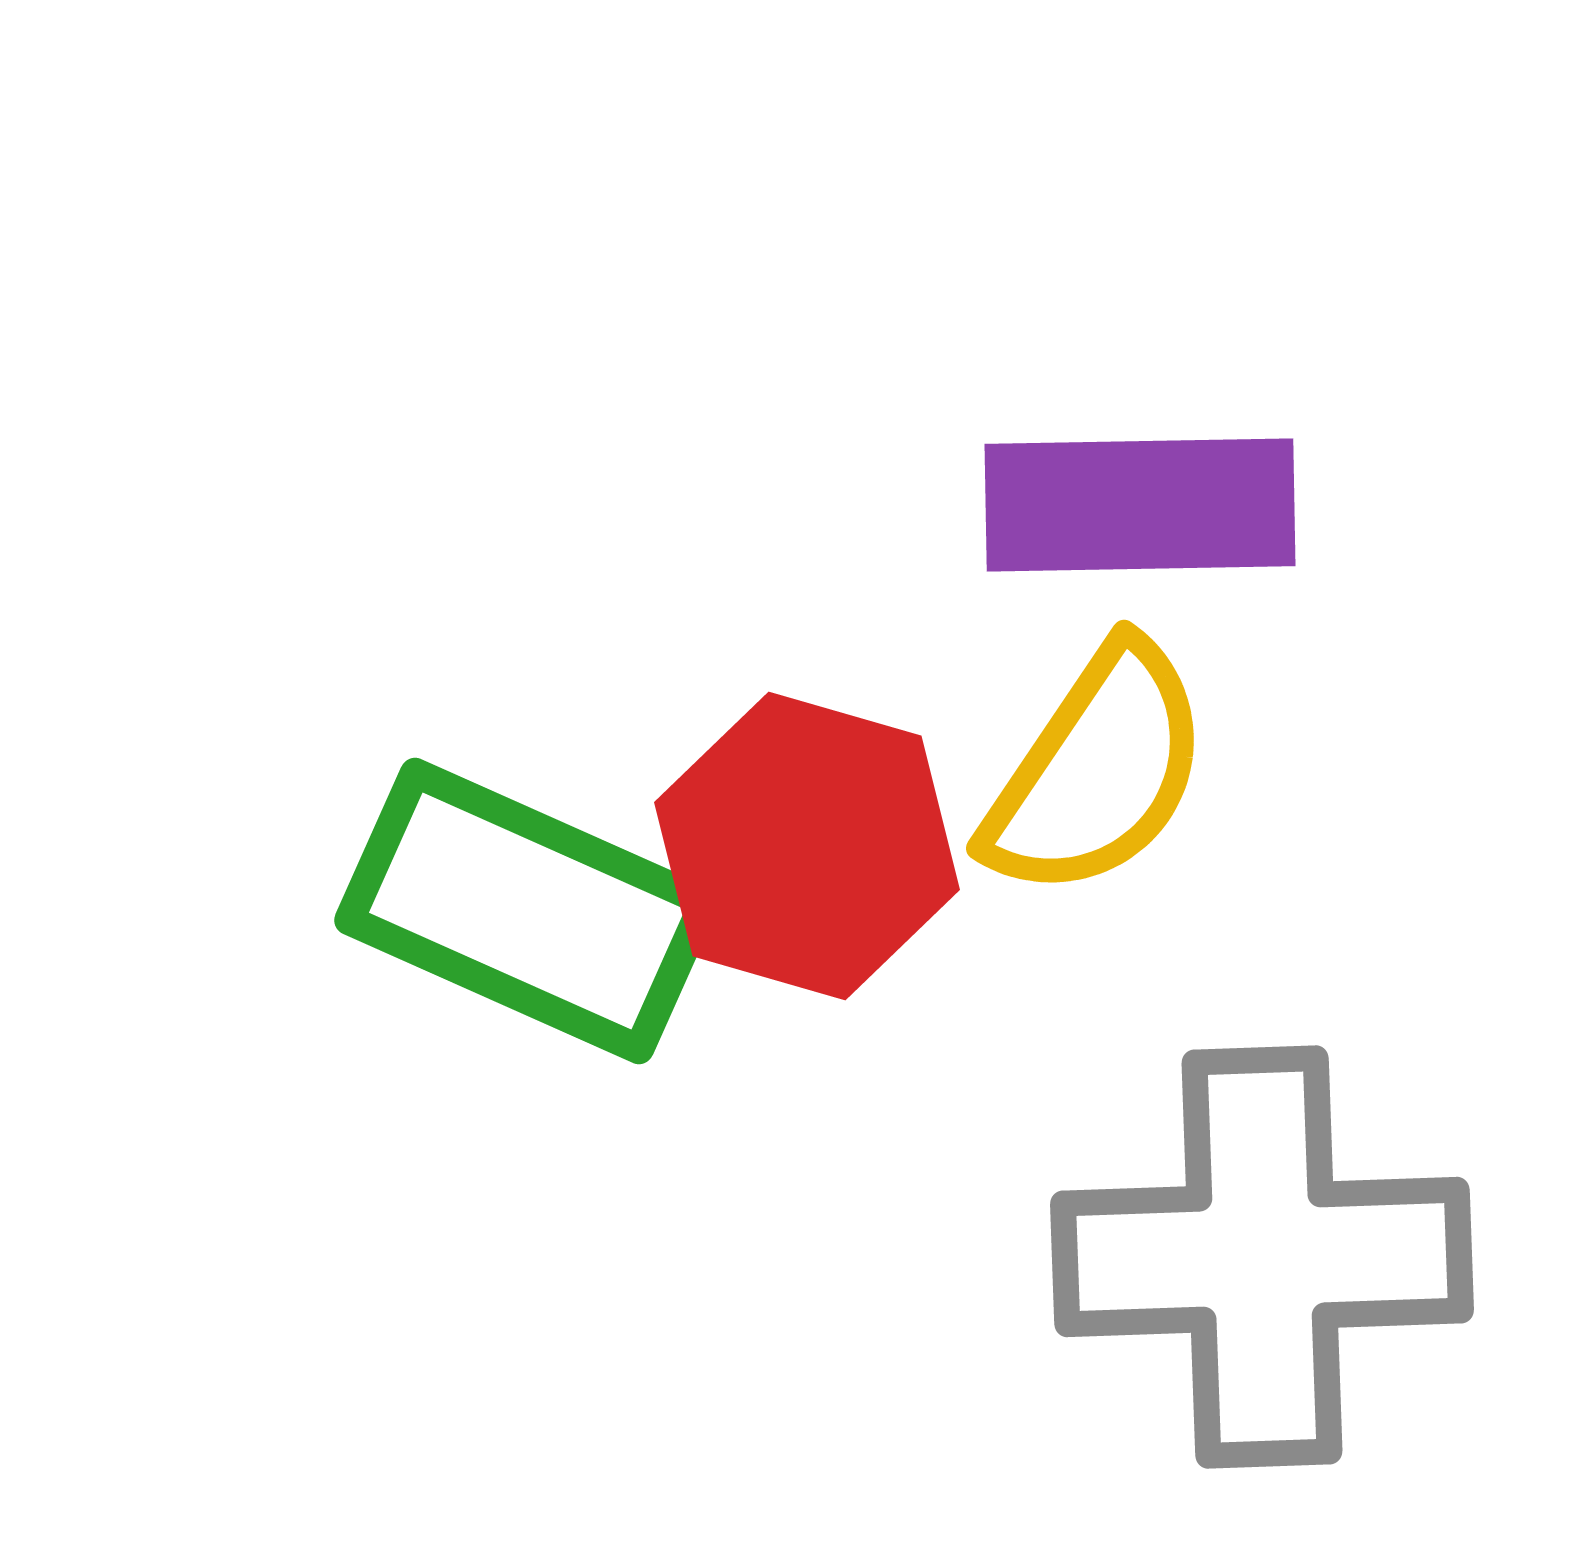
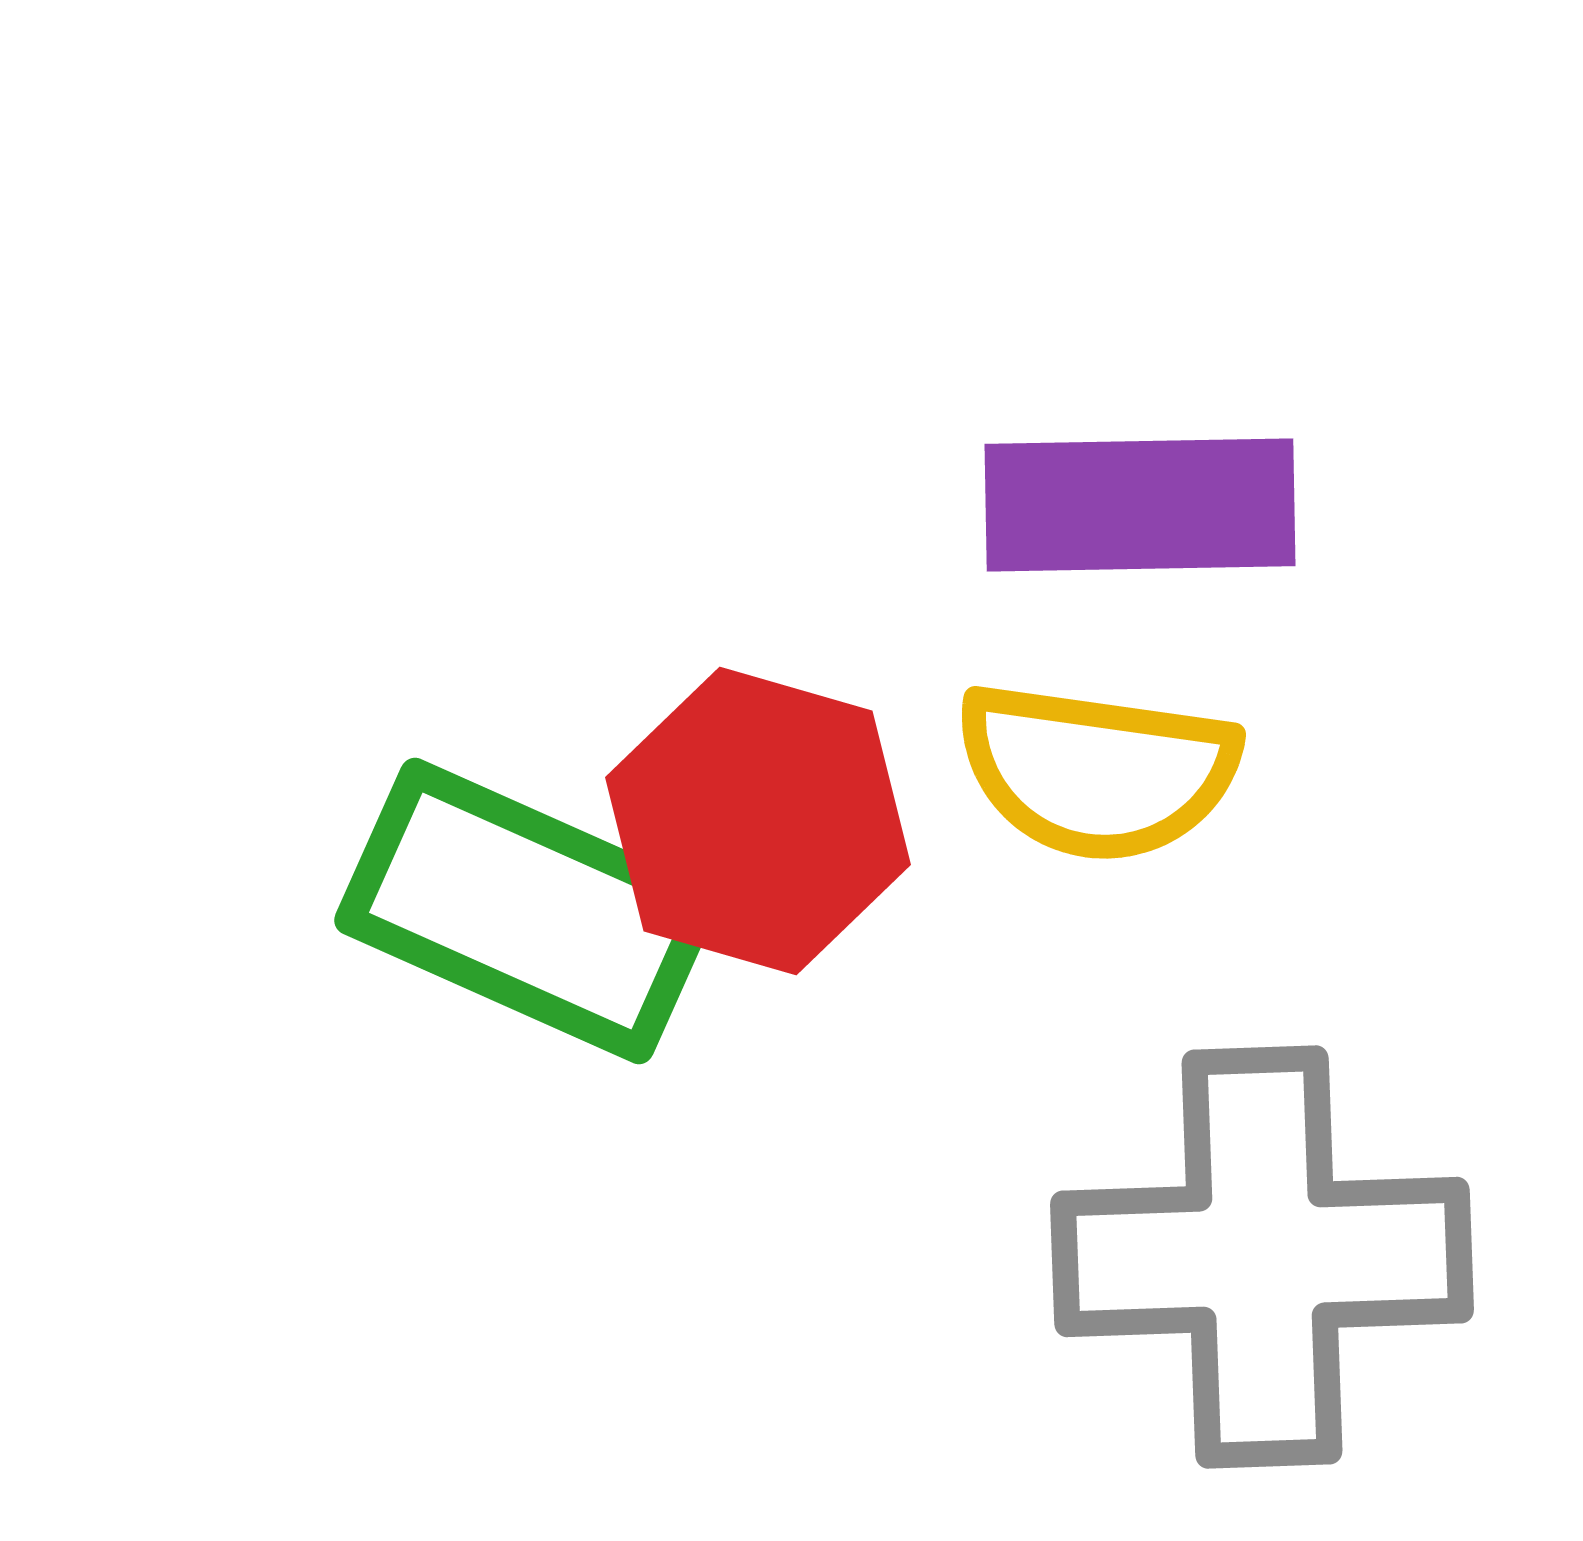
yellow semicircle: rotated 64 degrees clockwise
red hexagon: moved 49 px left, 25 px up
